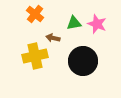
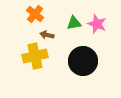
brown arrow: moved 6 px left, 3 px up
